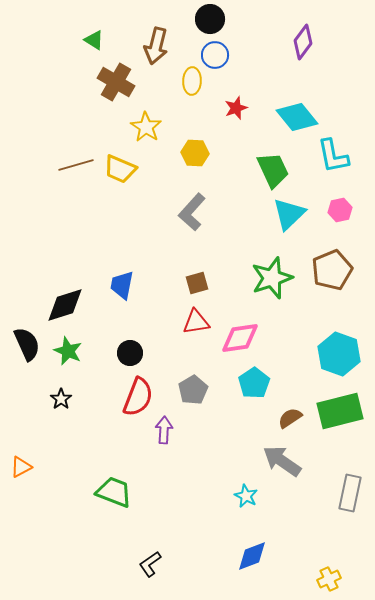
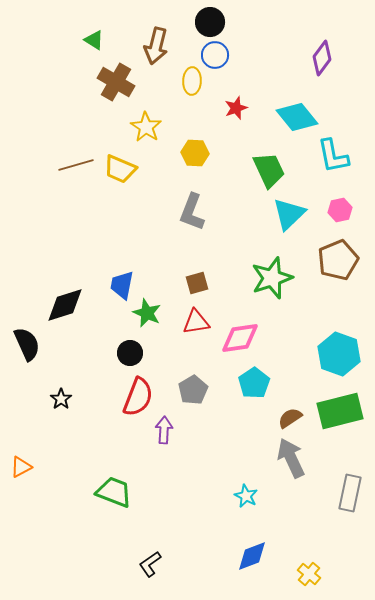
black circle at (210, 19): moved 3 px down
purple diamond at (303, 42): moved 19 px right, 16 px down
green trapezoid at (273, 170): moved 4 px left
gray L-shape at (192, 212): rotated 21 degrees counterclockwise
brown pentagon at (332, 270): moved 6 px right, 10 px up
green star at (68, 351): moved 79 px right, 38 px up
gray arrow at (282, 461): moved 9 px right, 3 px up; rotated 30 degrees clockwise
yellow cross at (329, 579): moved 20 px left, 5 px up; rotated 25 degrees counterclockwise
